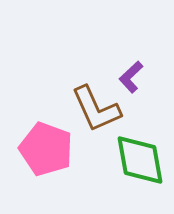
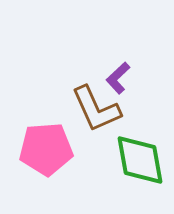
purple L-shape: moved 13 px left, 1 px down
pink pentagon: rotated 24 degrees counterclockwise
